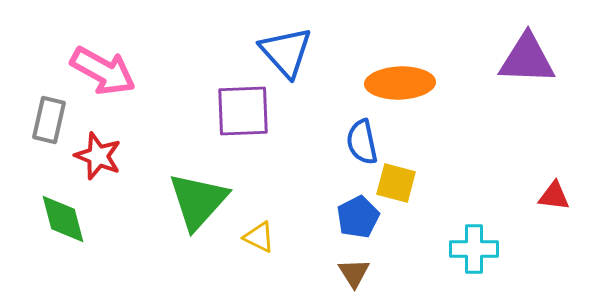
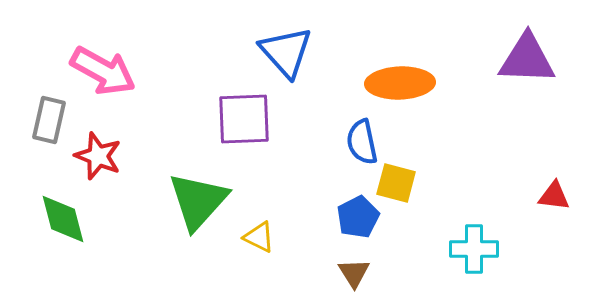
purple square: moved 1 px right, 8 px down
